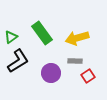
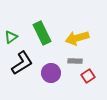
green rectangle: rotated 10 degrees clockwise
black L-shape: moved 4 px right, 2 px down
